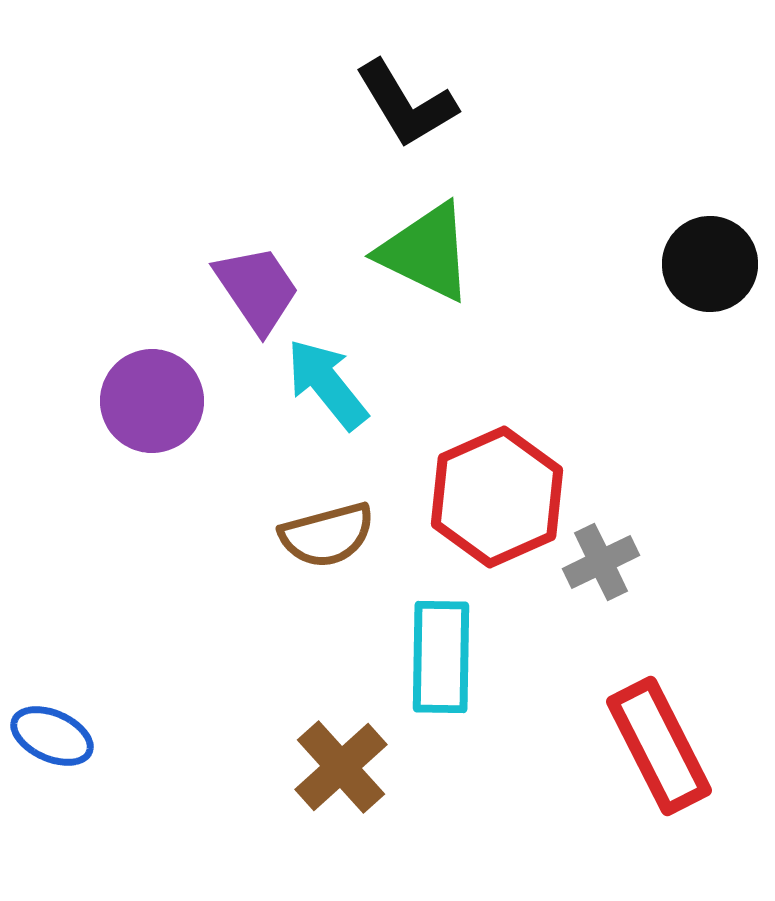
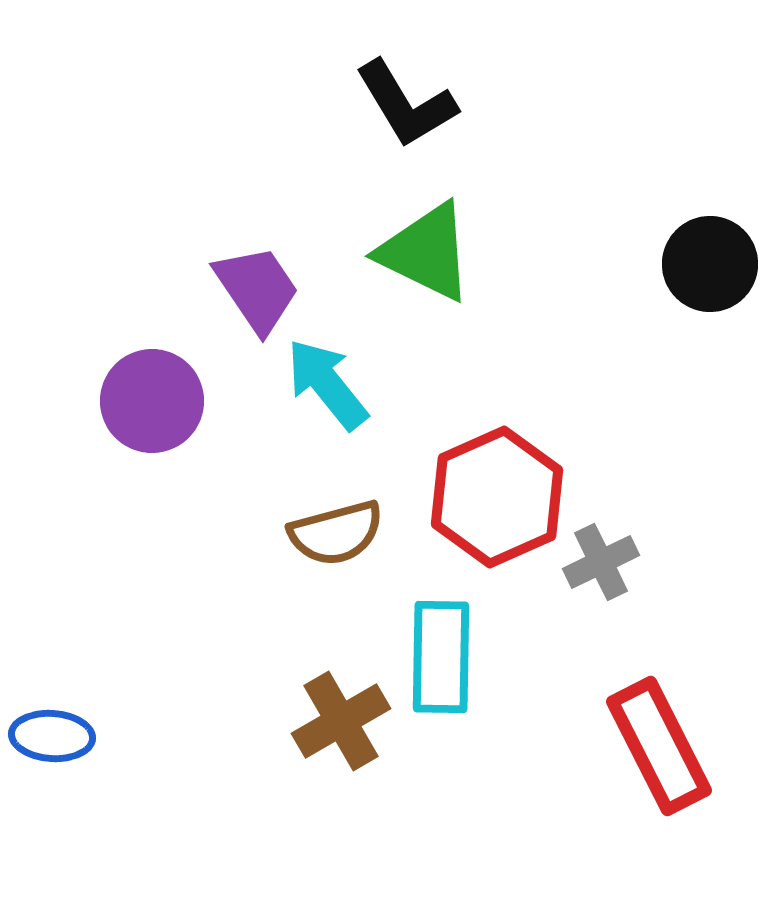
brown semicircle: moved 9 px right, 2 px up
blue ellipse: rotated 20 degrees counterclockwise
brown cross: moved 46 px up; rotated 12 degrees clockwise
